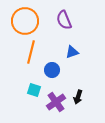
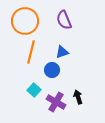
blue triangle: moved 10 px left
cyan square: rotated 24 degrees clockwise
black arrow: rotated 144 degrees clockwise
purple cross: rotated 24 degrees counterclockwise
